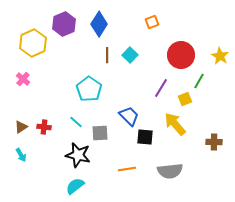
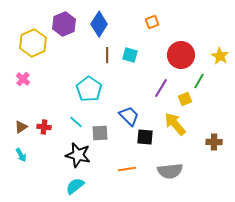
cyan square: rotated 28 degrees counterclockwise
